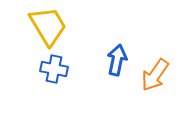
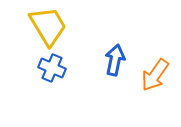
blue arrow: moved 2 px left
blue cross: moved 2 px left, 1 px up; rotated 12 degrees clockwise
